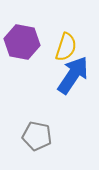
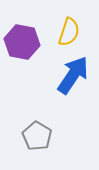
yellow semicircle: moved 3 px right, 15 px up
gray pentagon: rotated 20 degrees clockwise
